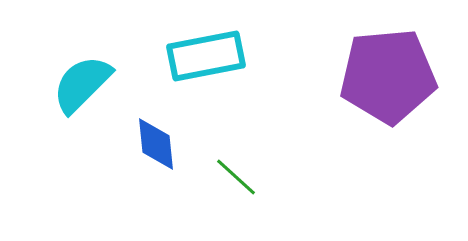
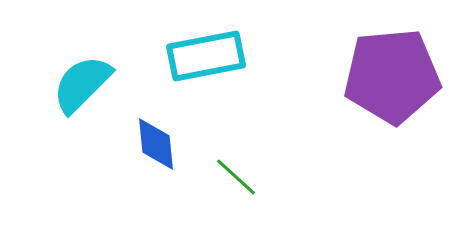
purple pentagon: moved 4 px right
